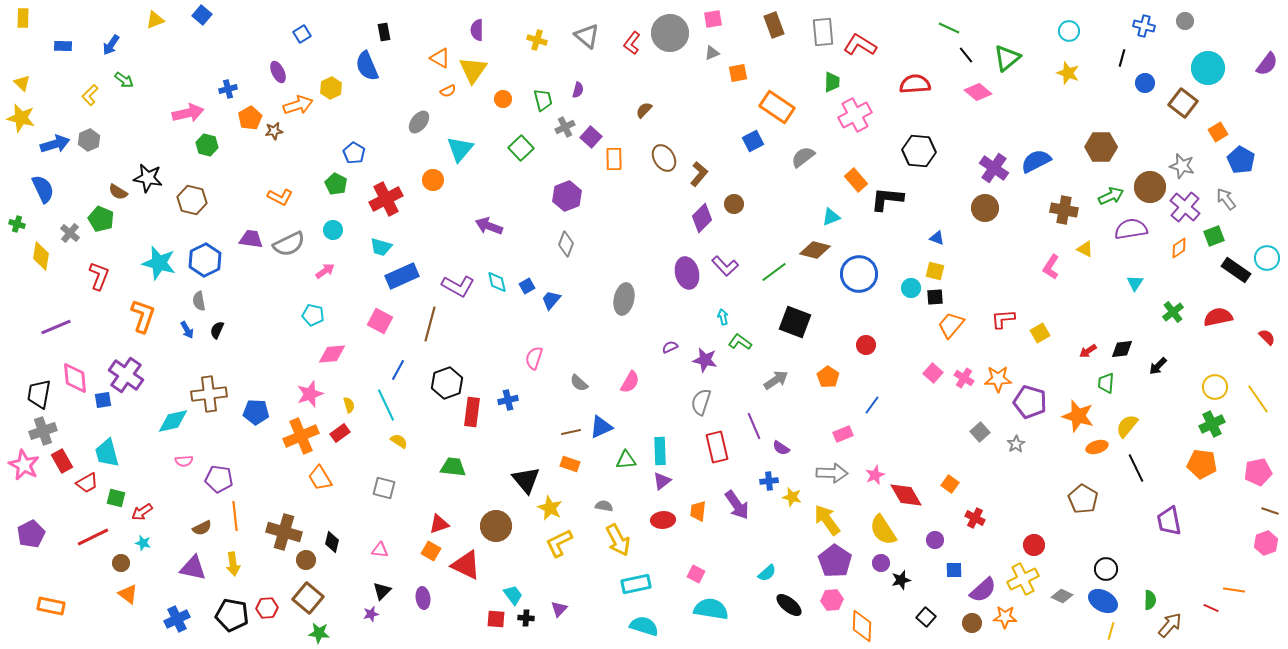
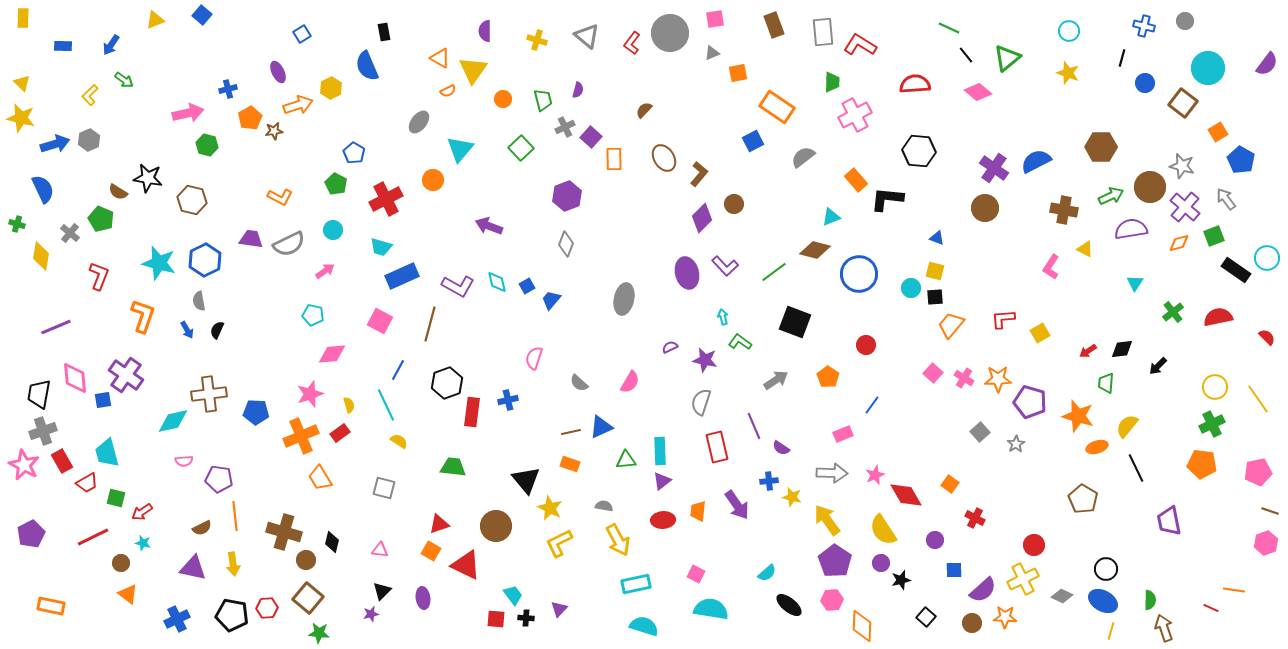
pink square at (713, 19): moved 2 px right
purple semicircle at (477, 30): moved 8 px right, 1 px down
orange diamond at (1179, 248): moved 5 px up; rotated 20 degrees clockwise
brown arrow at (1170, 625): moved 6 px left, 3 px down; rotated 60 degrees counterclockwise
